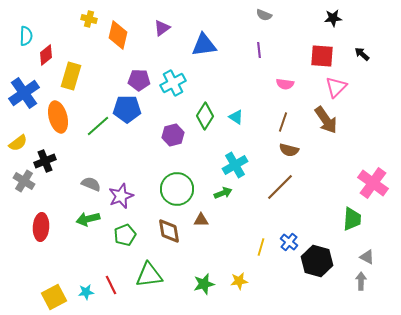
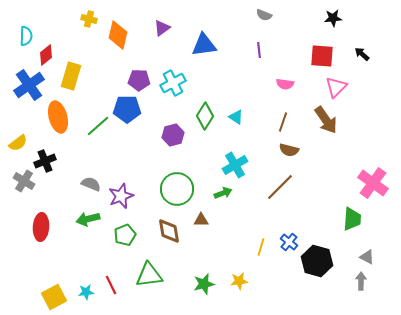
blue cross at (24, 93): moved 5 px right, 8 px up
